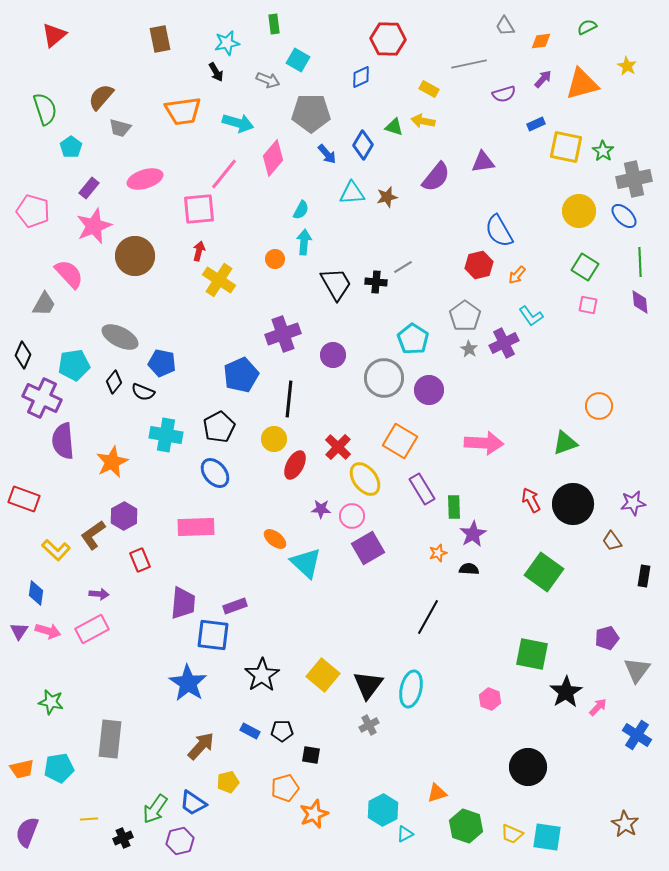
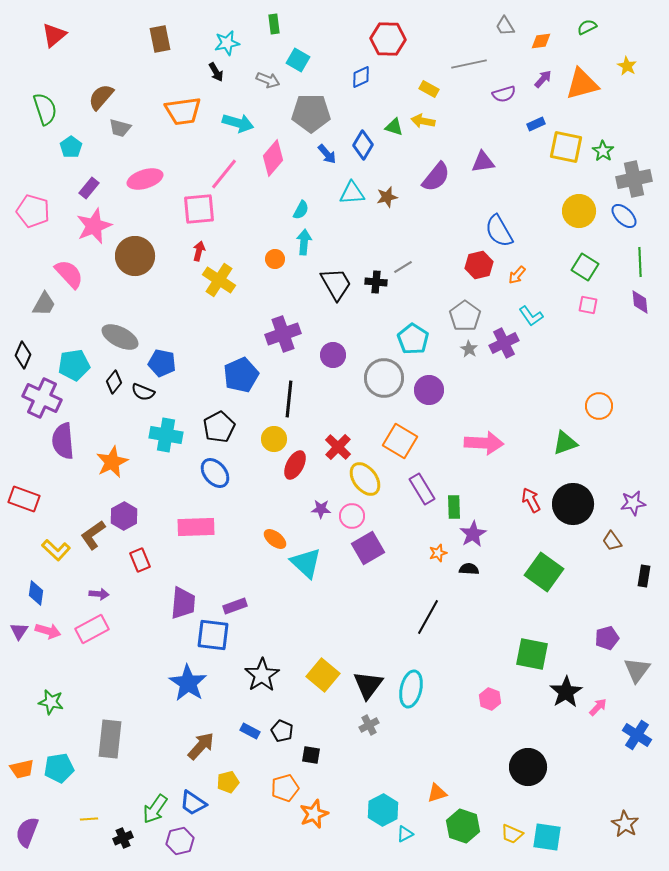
black pentagon at (282, 731): rotated 25 degrees clockwise
green hexagon at (466, 826): moved 3 px left
